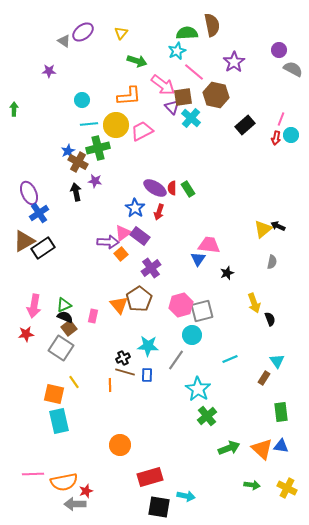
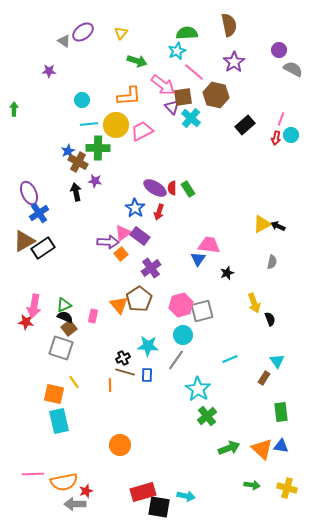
brown semicircle at (212, 25): moved 17 px right
green cross at (98, 148): rotated 15 degrees clockwise
yellow triangle at (263, 229): moved 1 px left, 5 px up; rotated 12 degrees clockwise
red star at (26, 334): moved 12 px up; rotated 14 degrees clockwise
cyan circle at (192, 335): moved 9 px left
gray square at (61, 348): rotated 15 degrees counterclockwise
red rectangle at (150, 477): moved 7 px left, 15 px down
yellow cross at (287, 488): rotated 12 degrees counterclockwise
